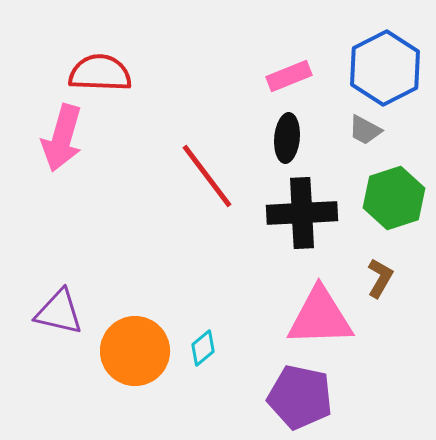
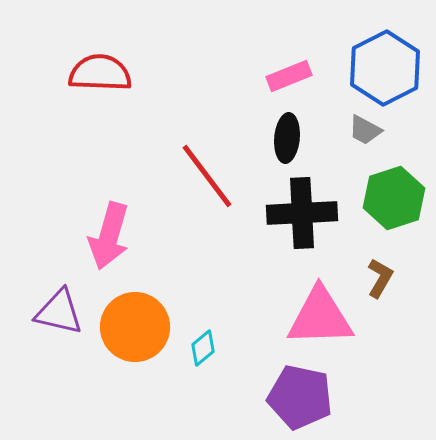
pink arrow: moved 47 px right, 98 px down
orange circle: moved 24 px up
